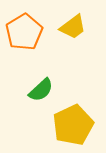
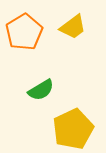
green semicircle: rotated 12 degrees clockwise
yellow pentagon: moved 4 px down
